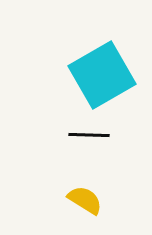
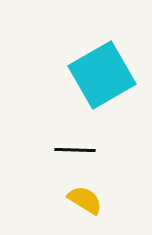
black line: moved 14 px left, 15 px down
